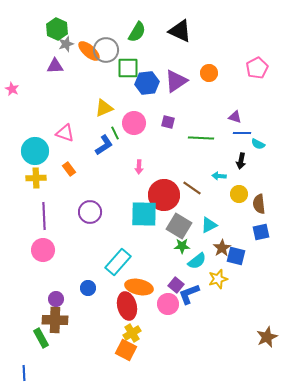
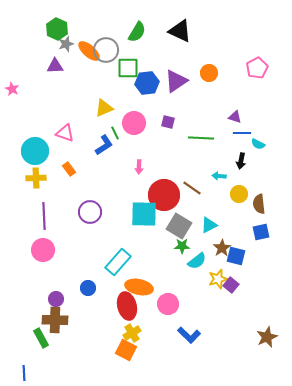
purple square at (176, 285): moved 55 px right
blue L-shape at (189, 294): moved 41 px down; rotated 115 degrees counterclockwise
